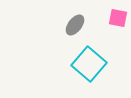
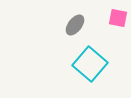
cyan square: moved 1 px right
